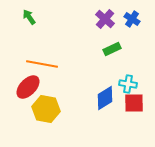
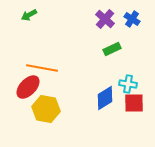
green arrow: moved 2 px up; rotated 84 degrees counterclockwise
orange line: moved 4 px down
